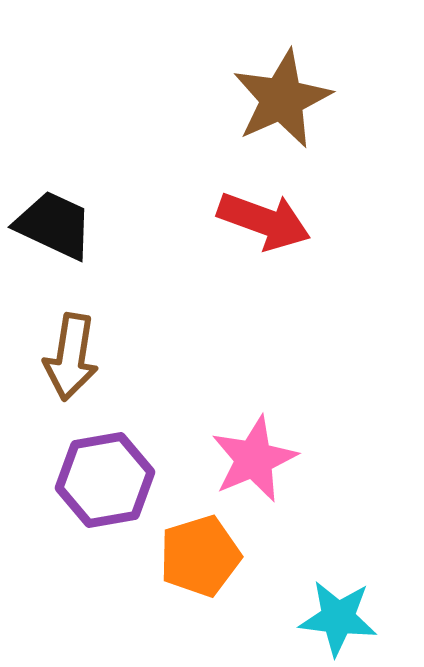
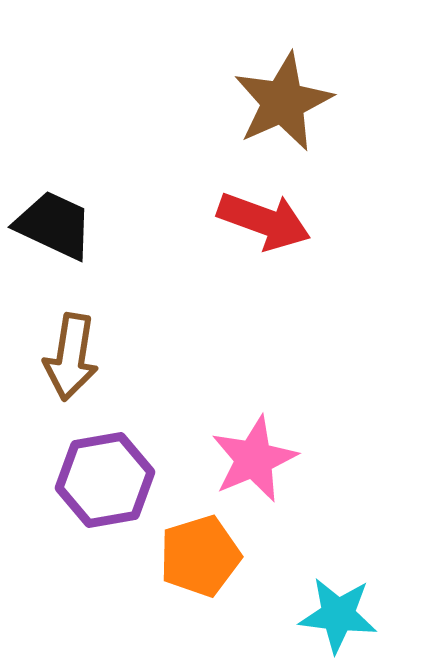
brown star: moved 1 px right, 3 px down
cyan star: moved 3 px up
